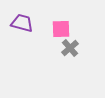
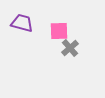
pink square: moved 2 px left, 2 px down
